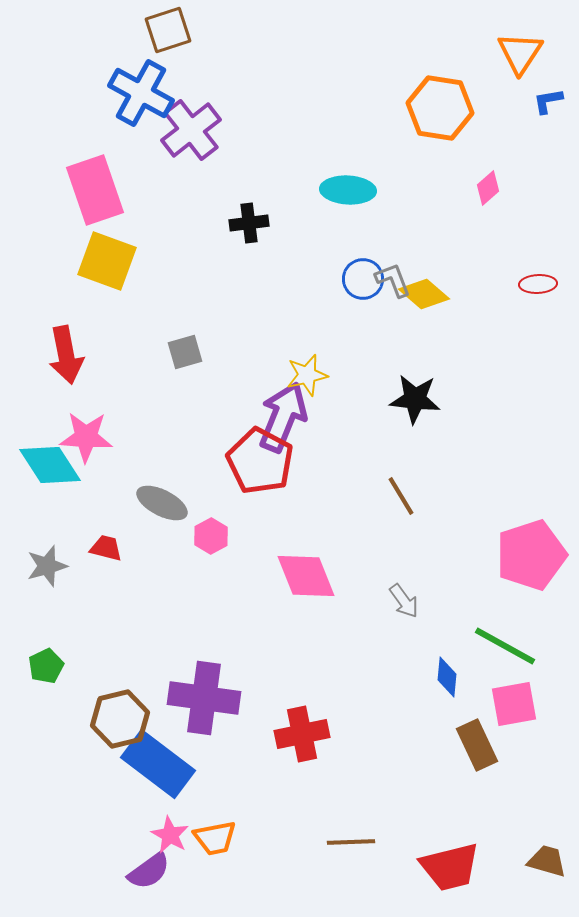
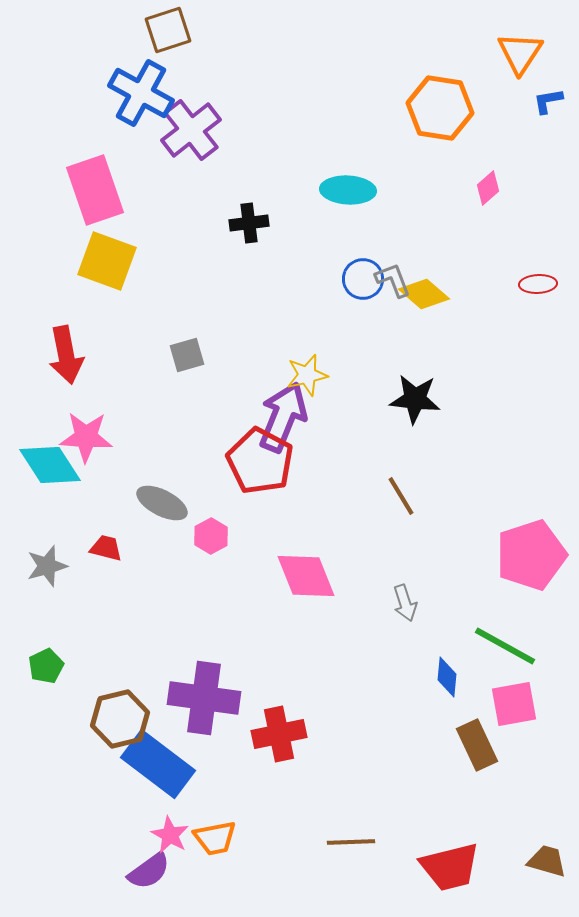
gray square at (185, 352): moved 2 px right, 3 px down
gray arrow at (404, 601): moved 1 px right, 2 px down; rotated 18 degrees clockwise
red cross at (302, 734): moved 23 px left
